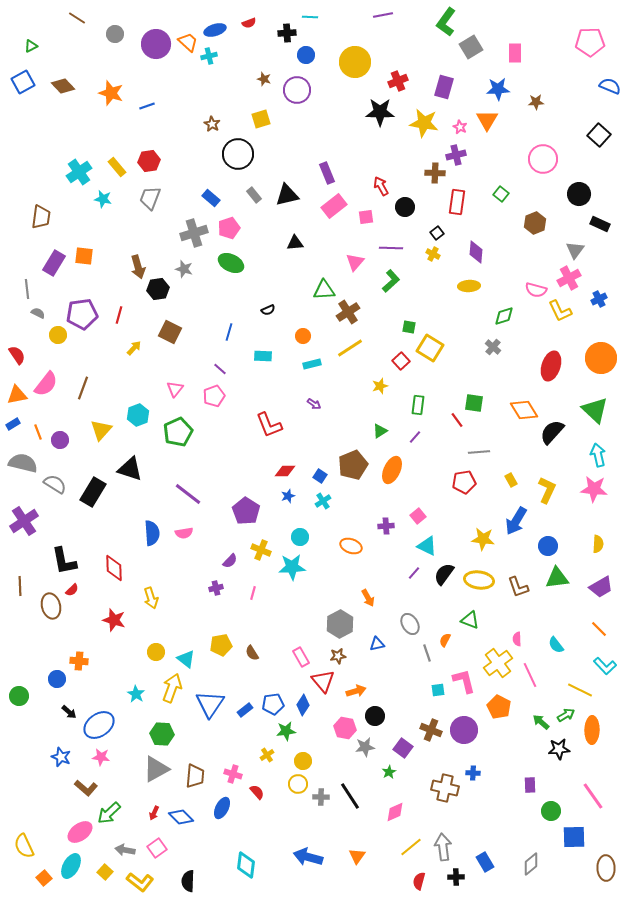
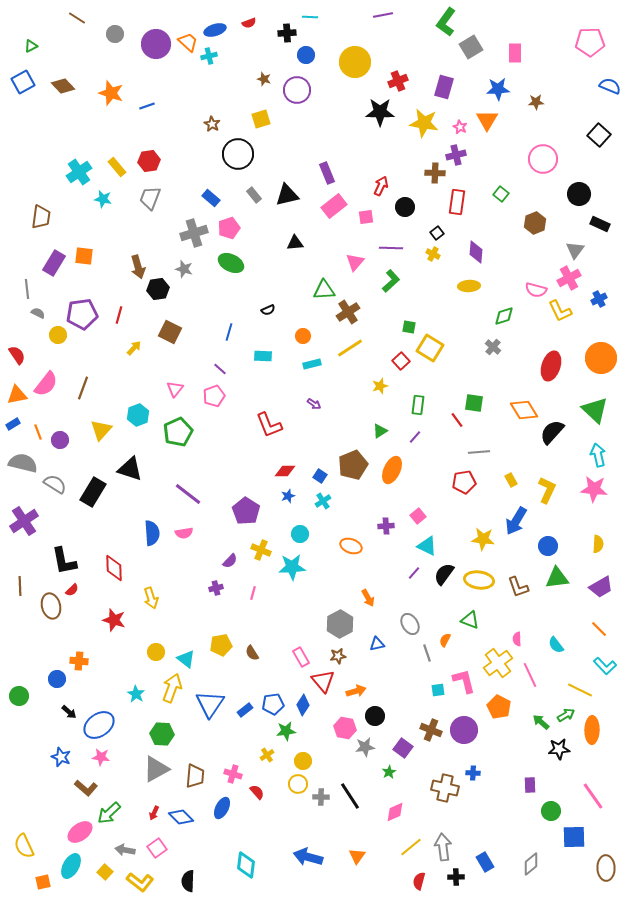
red arrow at (381, 186): rotated 54 degrees clockwise
cyan circle at (300, 537): moved 3 px up
orange square at (44, 878): moved 1 px left, 4 px down; rotated 28 degrees clockwise
